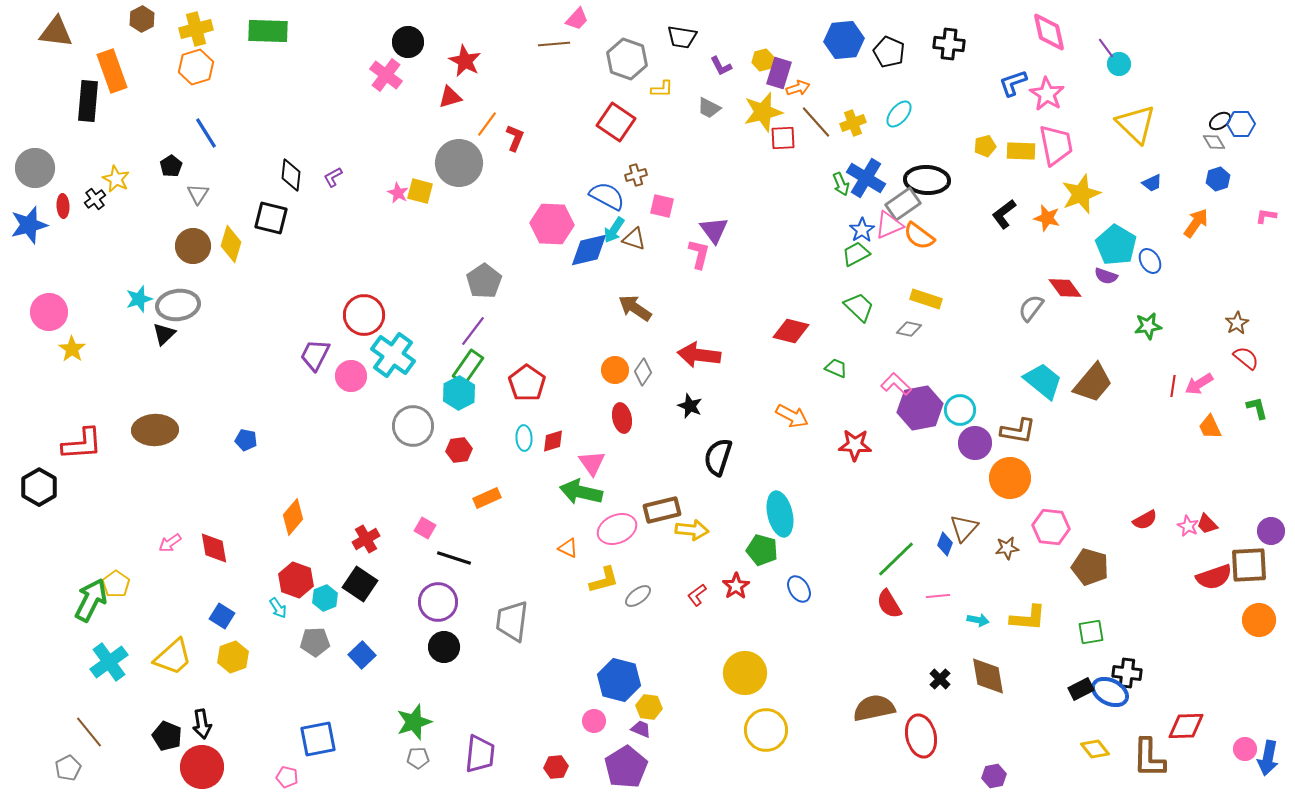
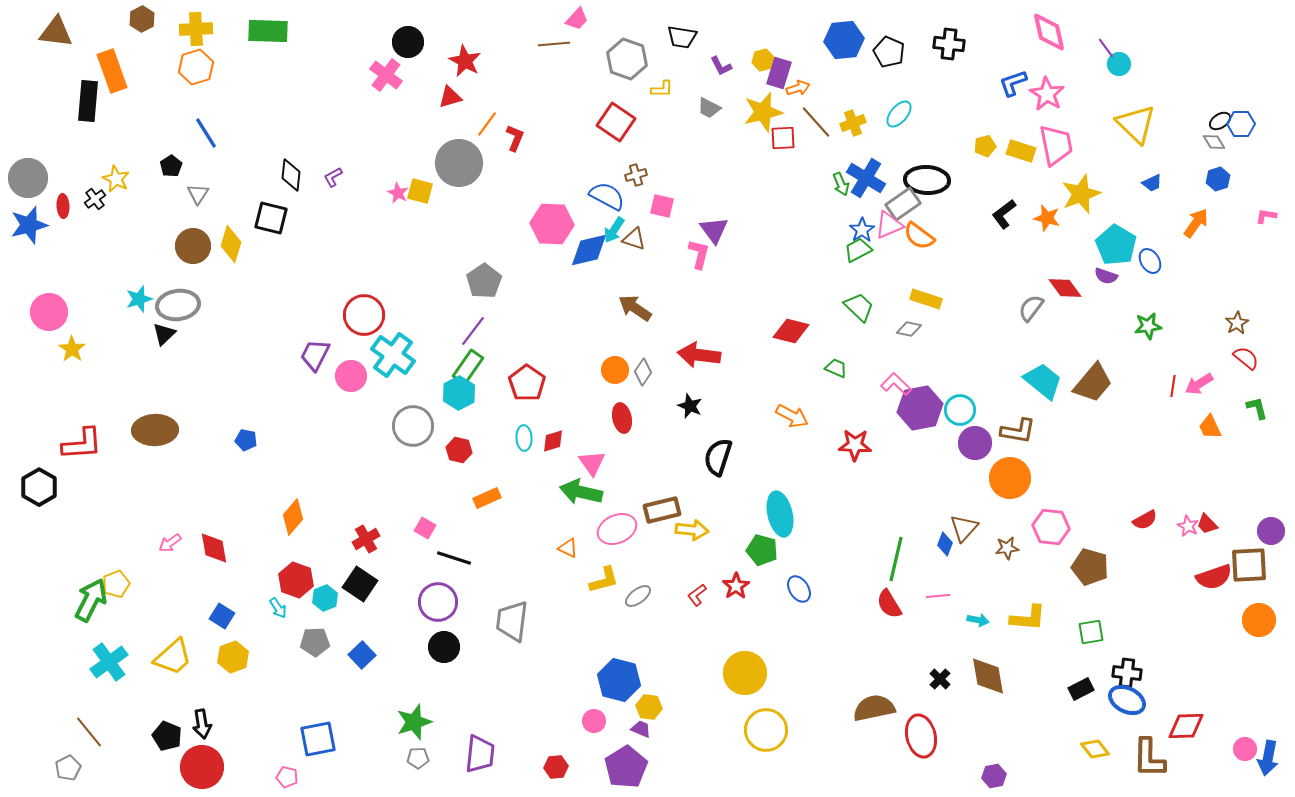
yellow cross at (196, 29): rotated 12 degrees clockwise
yellow rectangle at (1021, 151): rotated 16 degrees clockwise
gray circle at (35, 168): moved 7 px left, 10 px down
green trapezoid at (856, 254): moved 2 px right, 4 px up
red hexagon at (459, 450): rotated 20 degrees clockwise
green line at (896, 559): rotated 33 degrees counterclockwise
yellow pentagon at (116, 584): rotated 16 degrees clockwise
blue ellipse at (1110, 692): moved 17 px right, 8 px down
